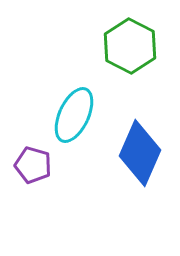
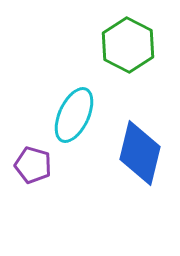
green hexagon: moved 2 px left, 1 px up
blue diamond: rotated 10 degrees counterclockwise
